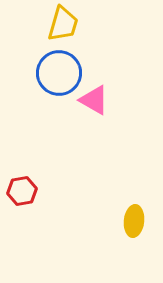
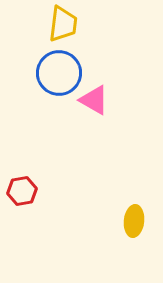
yellow trapezoid: rotated 9 degrees counterclockwise
